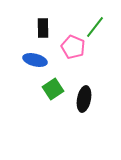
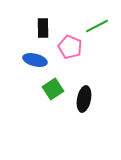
green line: moved 2 px right, 1 px up; rotated 25 degrees clockwise
pink pentagon: moved 3 px left
